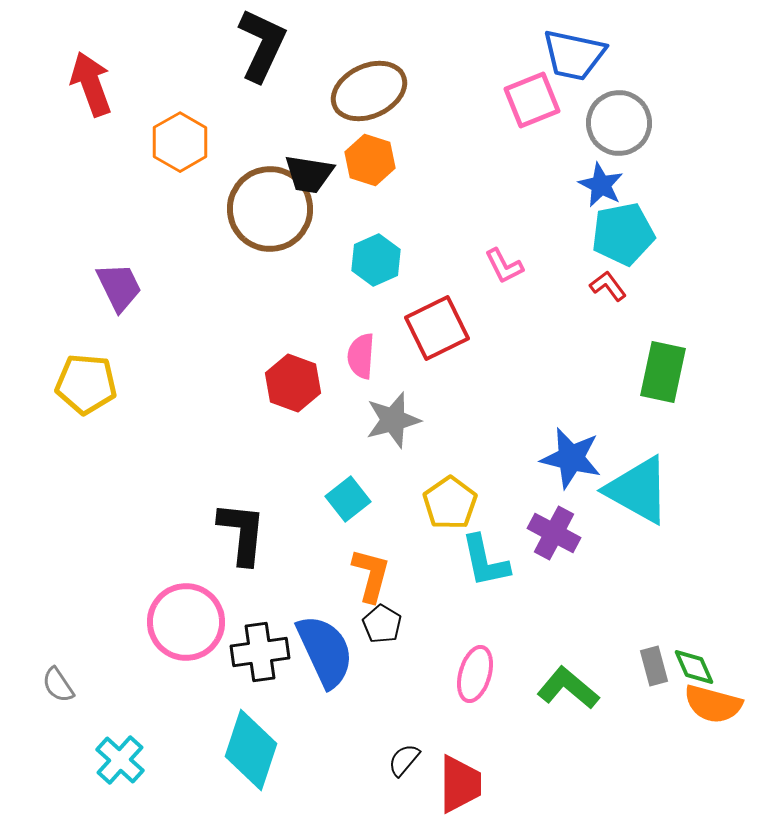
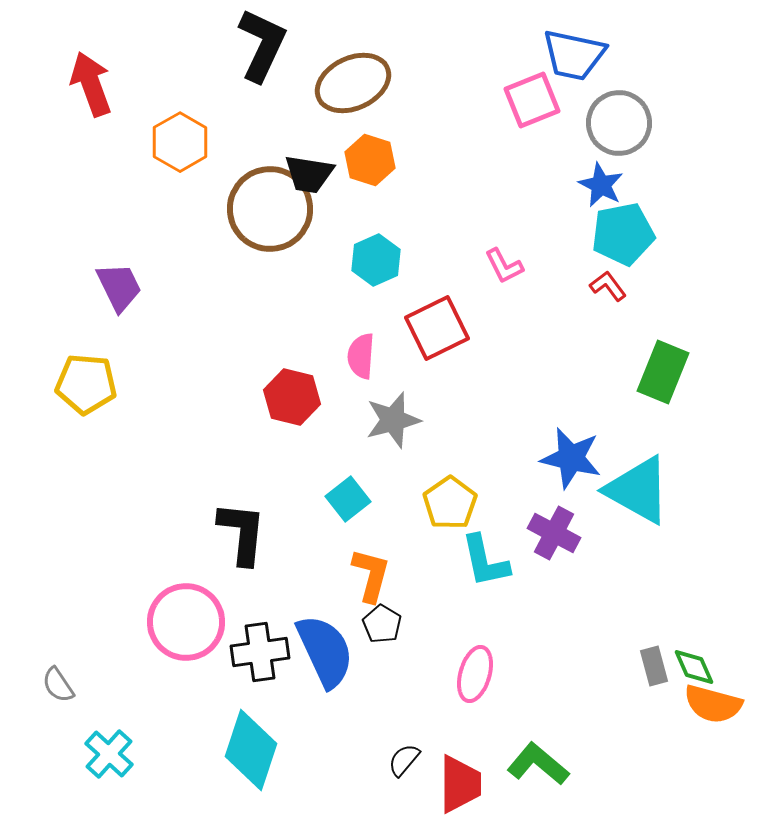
brown ellipse at (369, 91): moved 16 px left, 8 px up
green rectangle at (663, 372): rotated 10 degrees clockwise
red hexagon at (293, 383): moved 1 px left, 14 px down; rotated 6 degrees counterclockwise
green L-shape at (568, 688): moved 30 px left, 76 px down
cyan cross at (120, 760): moved 11 px left, 6 px up
